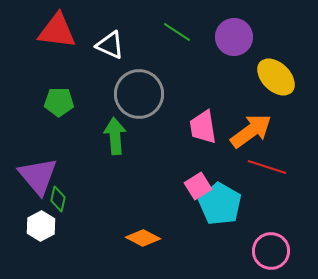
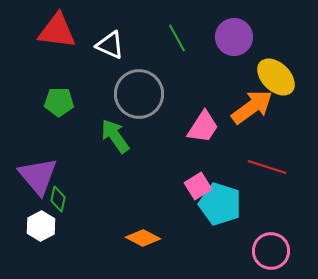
green line: moved 6 px down; rotated 28 degrees clockwise
pink trapezoid: rotated 138 degrees counterclockwise
orange arrow: moved 1 px right, 24 px up
green arrow: rotated 30 degrees counterclockwise
cyan pentagon: rotated 12 degrees counterclockwise
